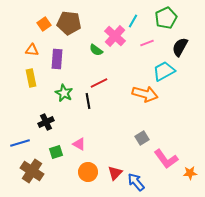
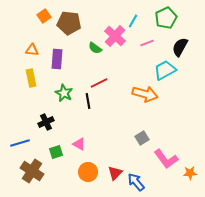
orange square: moved 8 px up
green semicircle: moved 1 px left, 2 px up
cyan trapezoid: moved 1 px right, 1 px up
